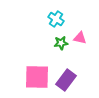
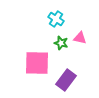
green star: rotated 24 degrees clockwise
pink square: moved 14 px up
